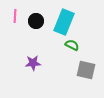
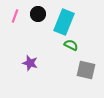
pink line: rotated 16 degrees clockwise
black circle: moved 2 px right, 7 px up
green semicircle: moved 1 px left
purple star: moved 3 px left; rotated 21 degrees clockwise
